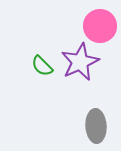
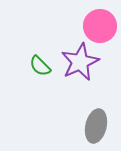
green semicircle: moved 2 px left
gray ellipse: rotated 16 degrees clockwise
